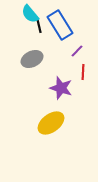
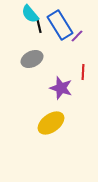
purple line: moved 15 px up
